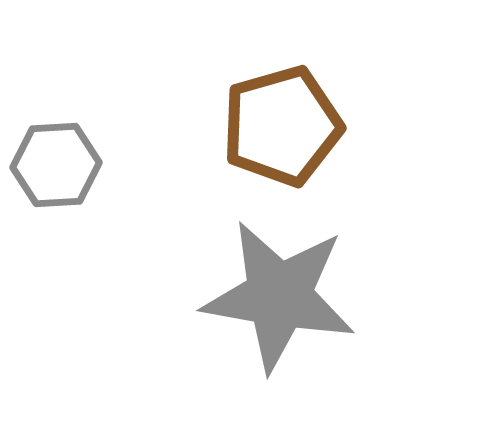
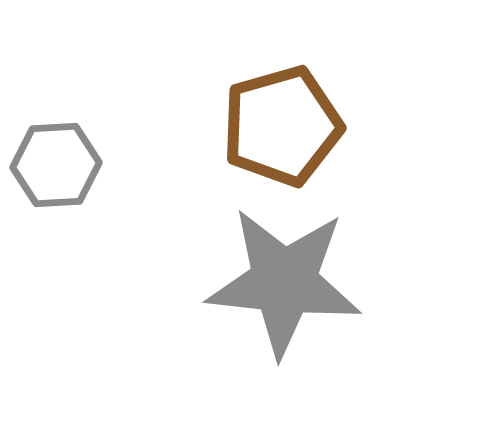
gray star: moved 5 px right, 14 px up; rotated 4 degrees counterclockwise
